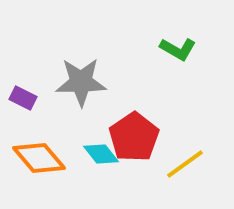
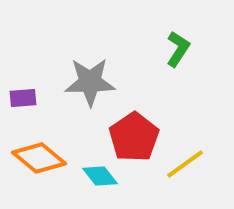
green L-shape: rotated 87 degrees counterclockwise
gray star: moved 9 px right
purple rectangle: rotated 32 degrees counterclockwise
cyan diamond: moved 1 px left, 22 px down
orange diamond: rotated 10 degrees counterclockwise
